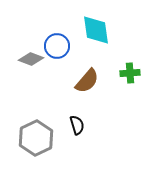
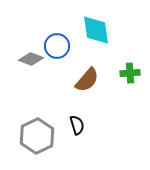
brown semicircle: moved 1 px up
gray hexagon: moved 1 px right, 2 px up
